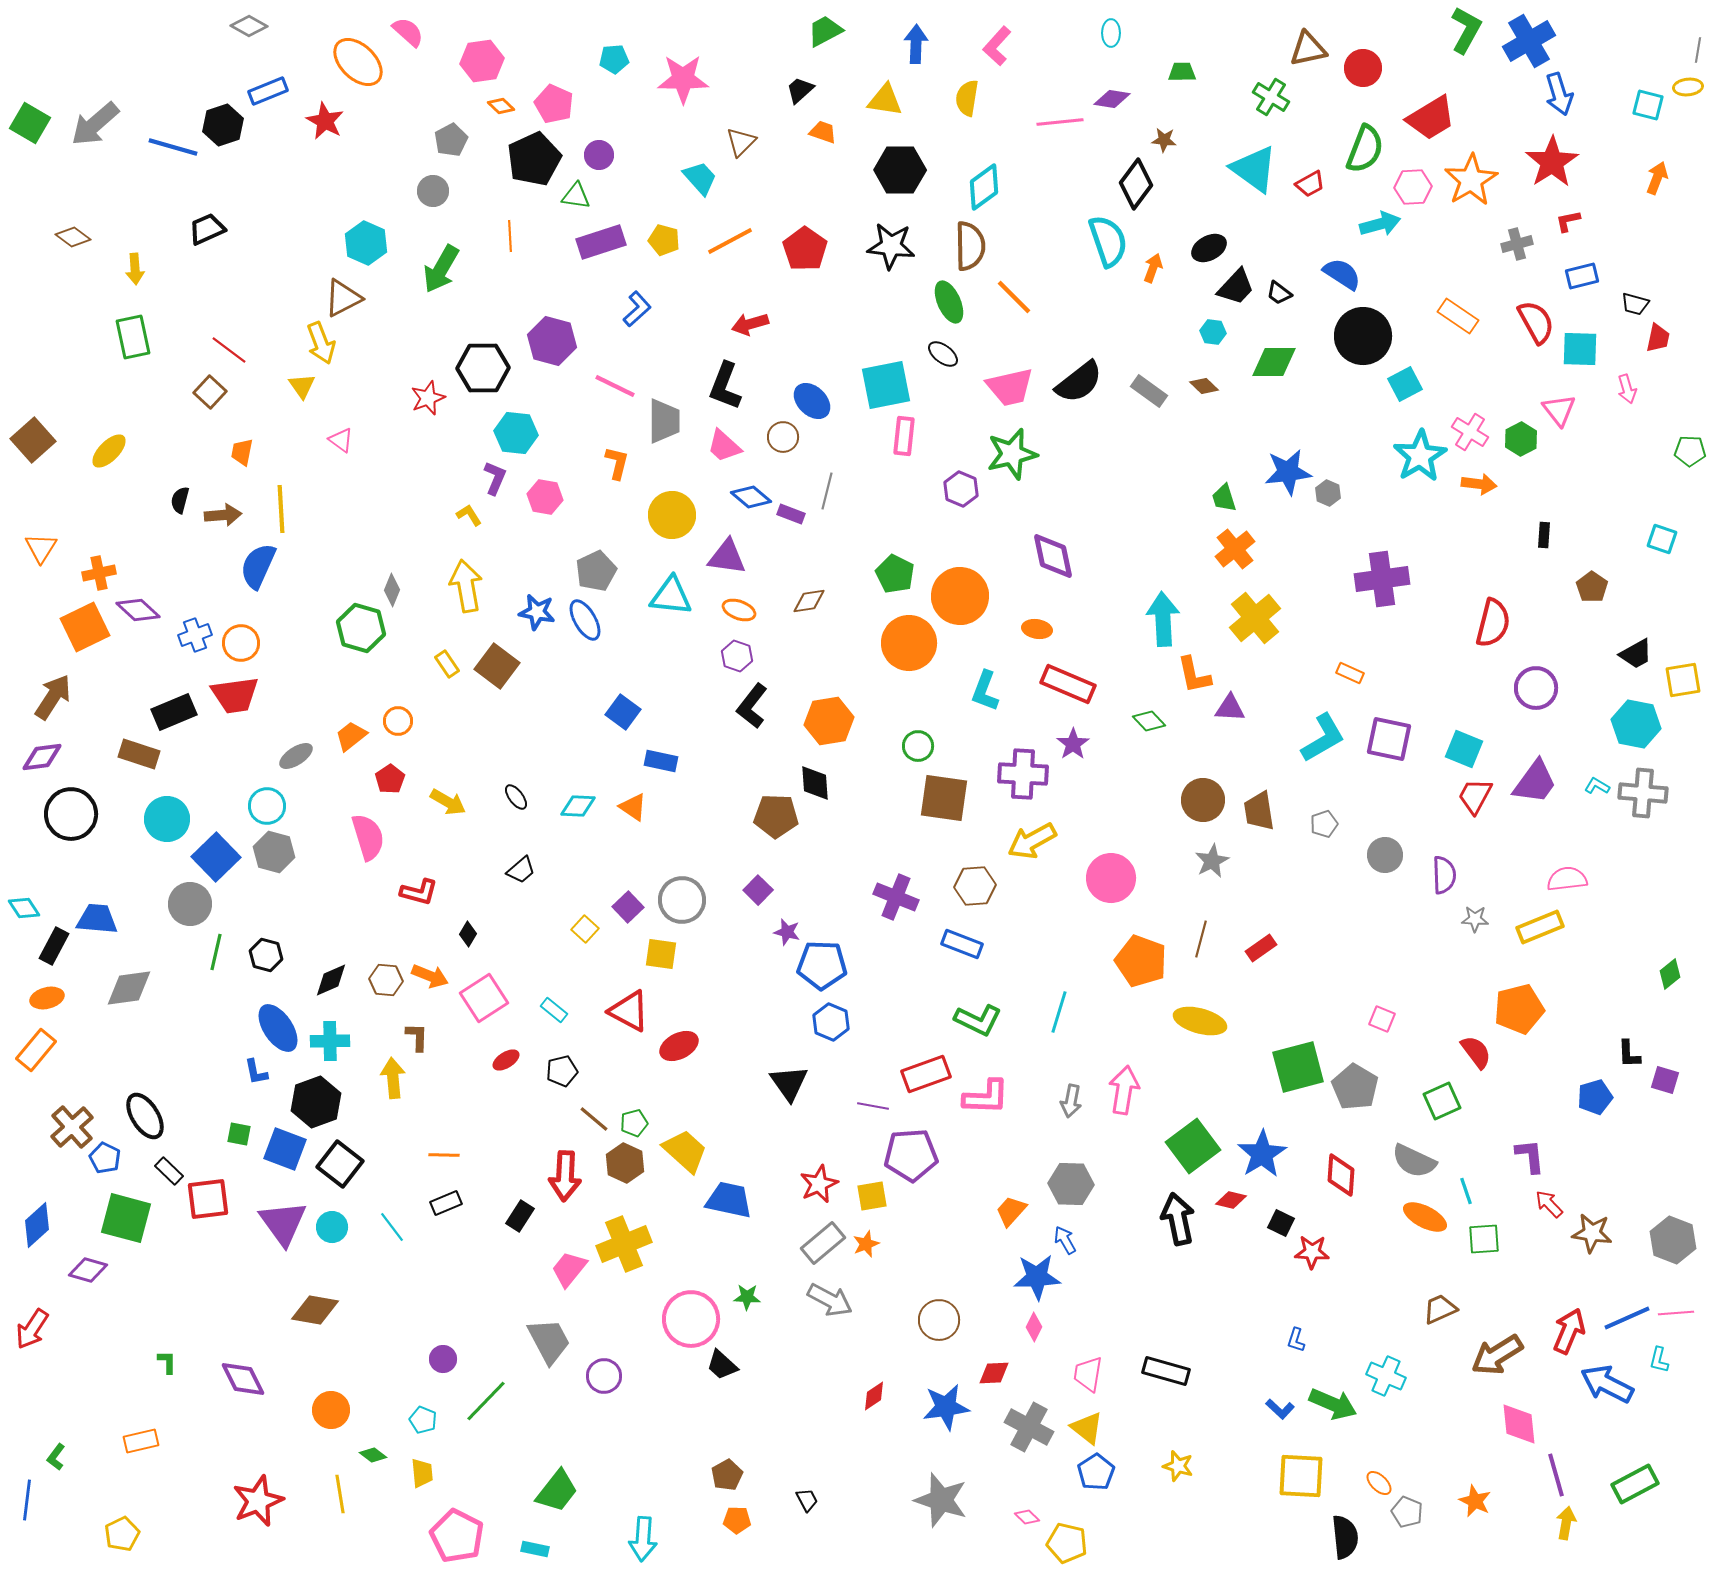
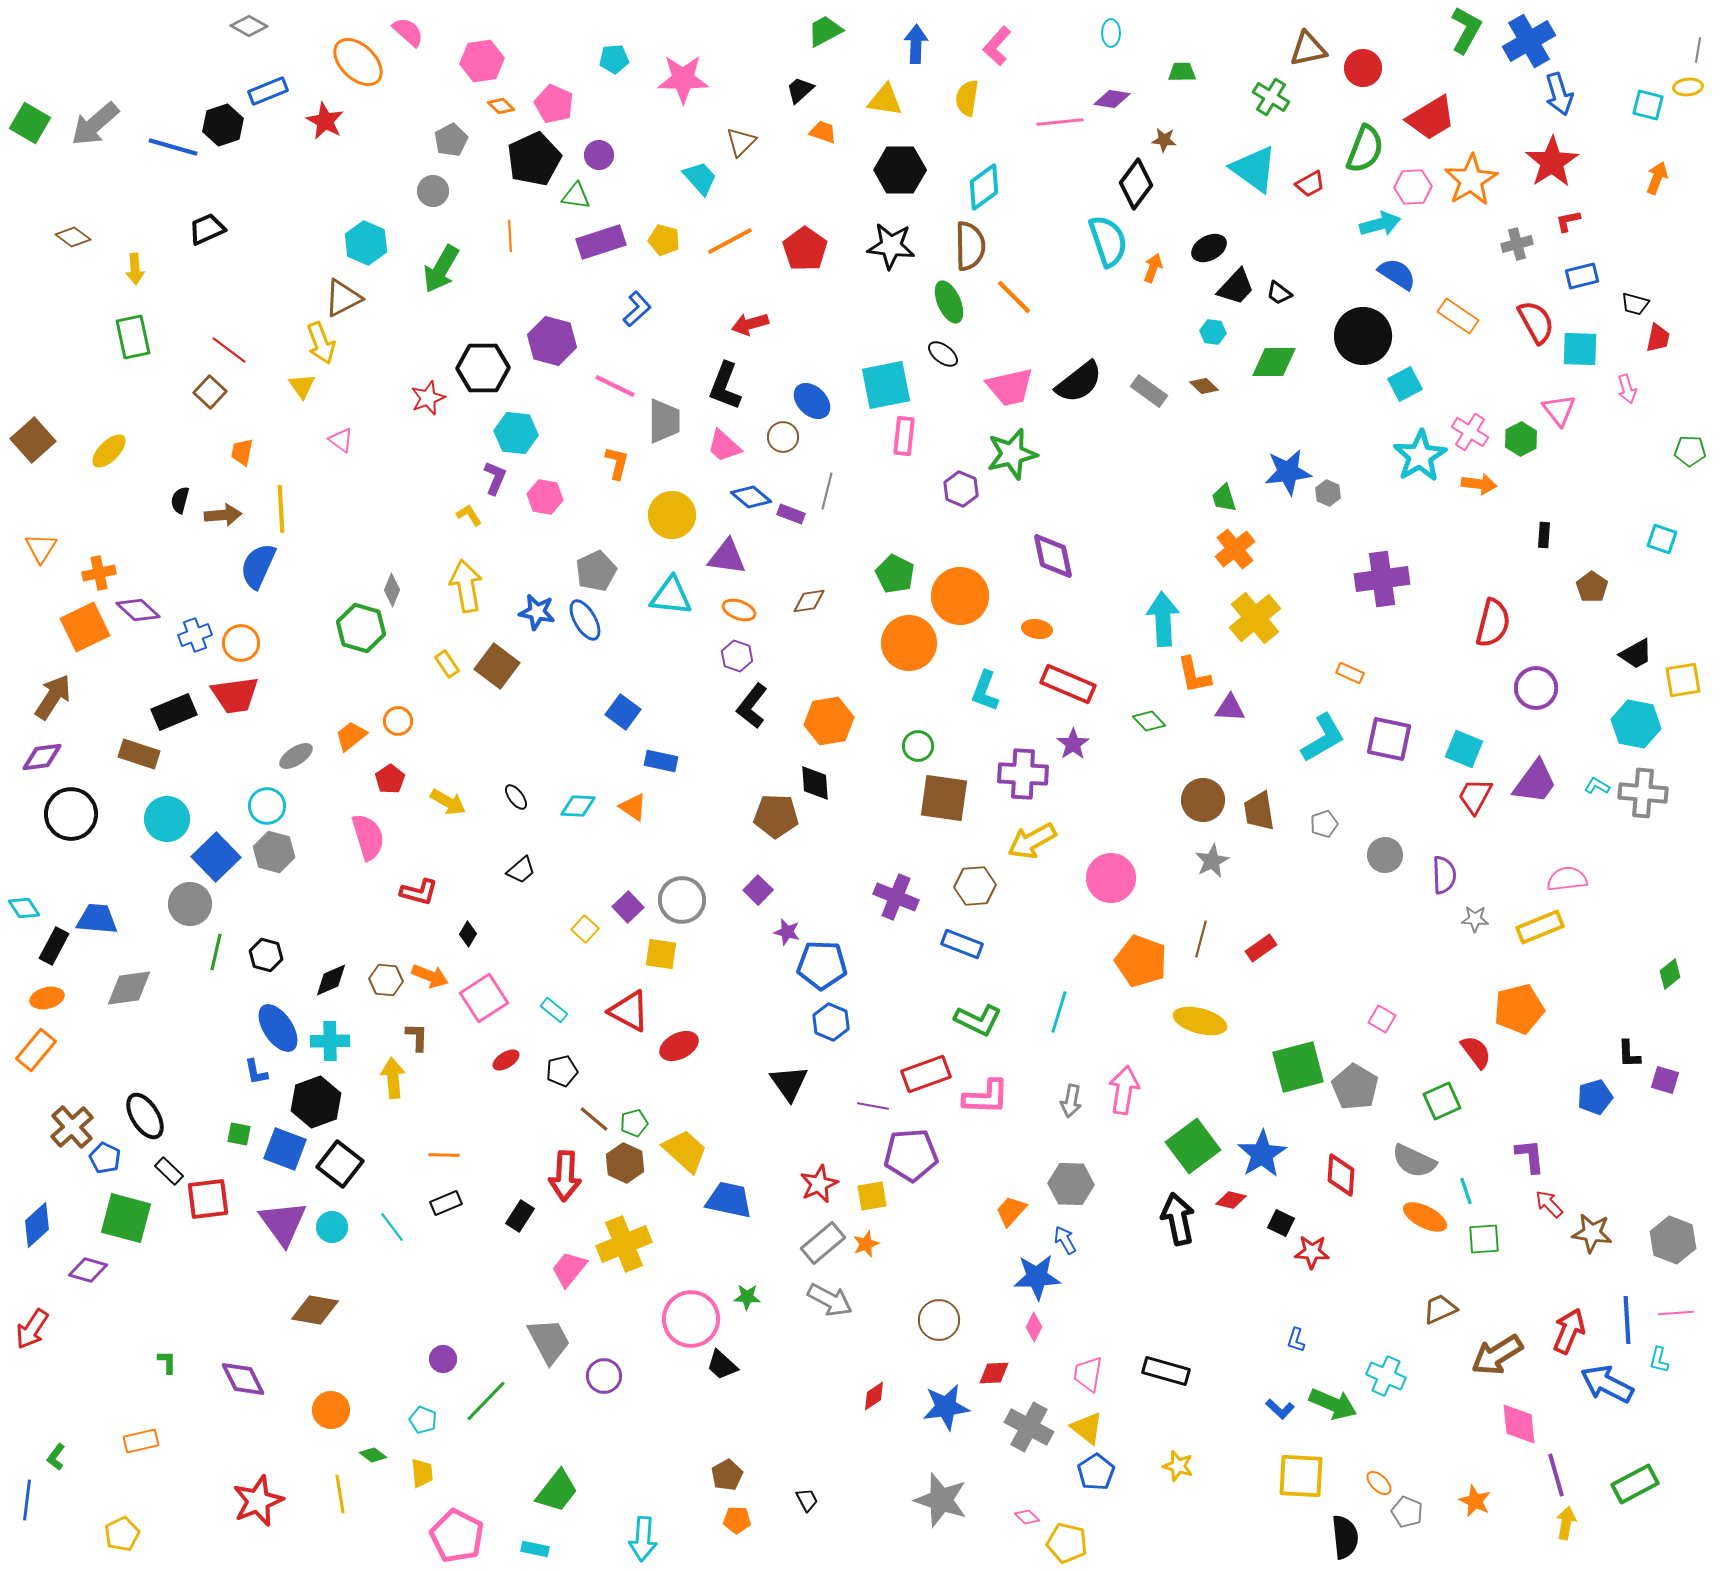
blue semicircle at (1342, 274): moved 55 px right
pink square at (1382, 1019): rotated 8 degrees clockwise
blue line at (1627, 1318): moved 2 px down; rotated 69 degrees counterclockwise
